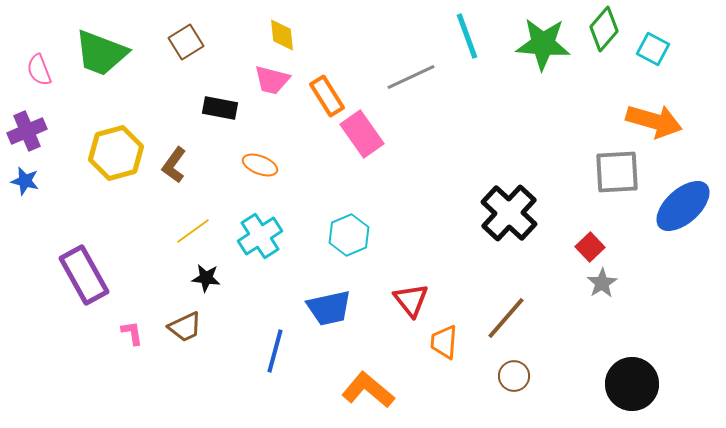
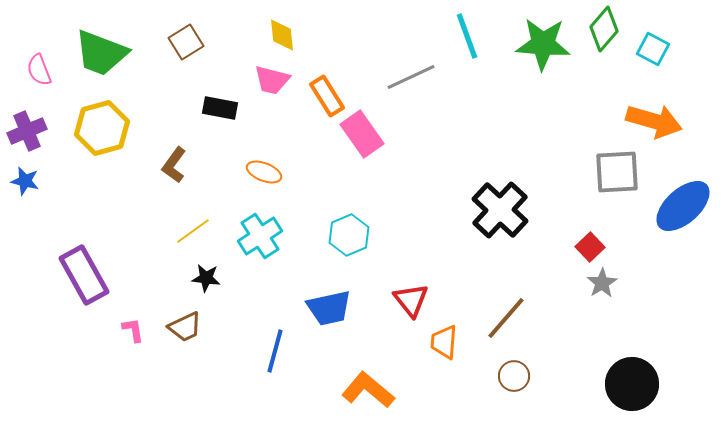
yellow hexagon: moved 14 px left, 25 px up
orange ellipse: moved 4 px right, 7 px down
black cross: moved 9 px left, 3 px up
pink L-shape: moved 1 px right, 3 px up
